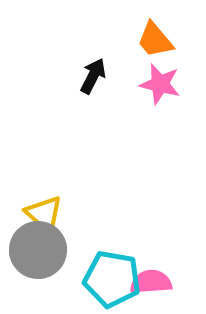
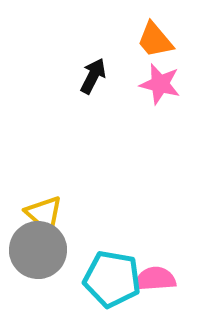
pink semicircle: moved 4 px right, 3 px up
